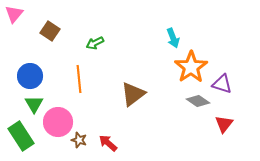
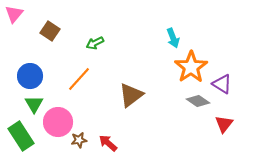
orange line: rotated 48 degrees clockwise
purple triangle: rotated 15 degrees clockwise
brown triangle: moved 2 px left, 1 px down
brown star: rotated 28 degrees counterclockwise
